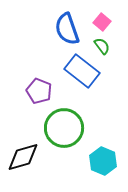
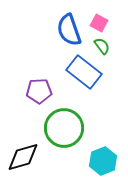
pink square: moved 3 px left, 1 px down; rotated 12 degrees counterclockwise
blue semicircle: moved 2 px right, 1 px down
blue rectangle: moved 2 px right, 1 px down
purple pentagon: rotated 25 degrees counterclockwise
cyan hexagon: rotated 16 degrees clockwise
